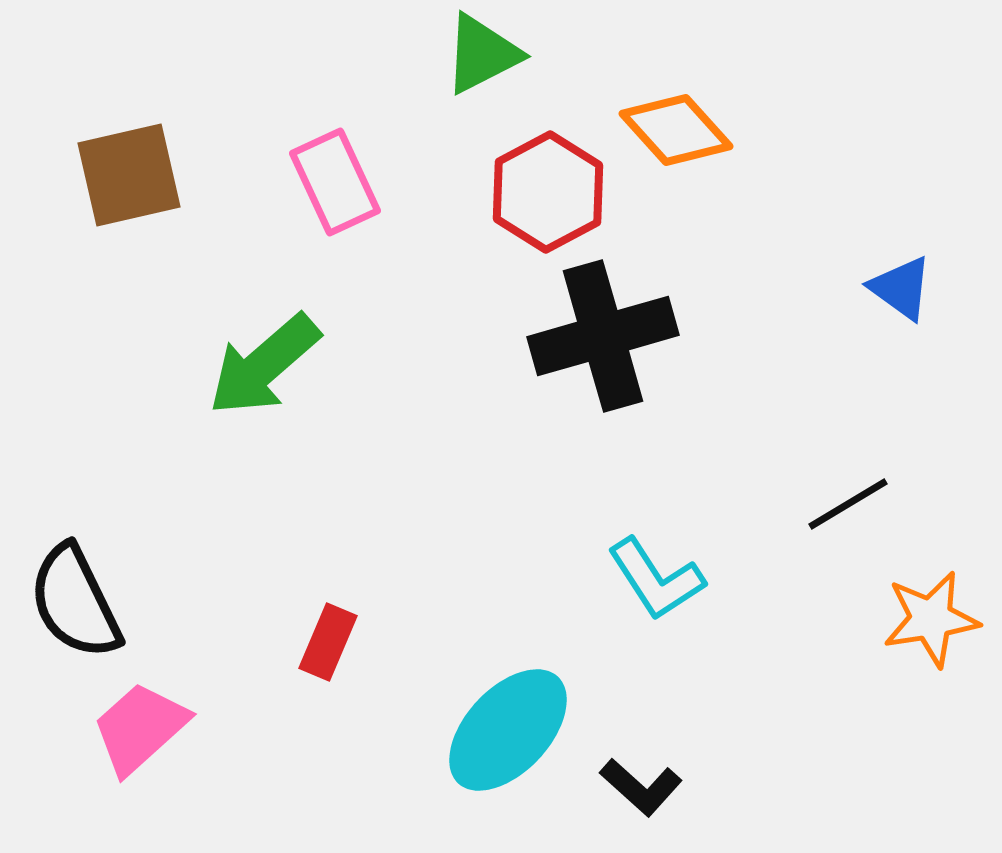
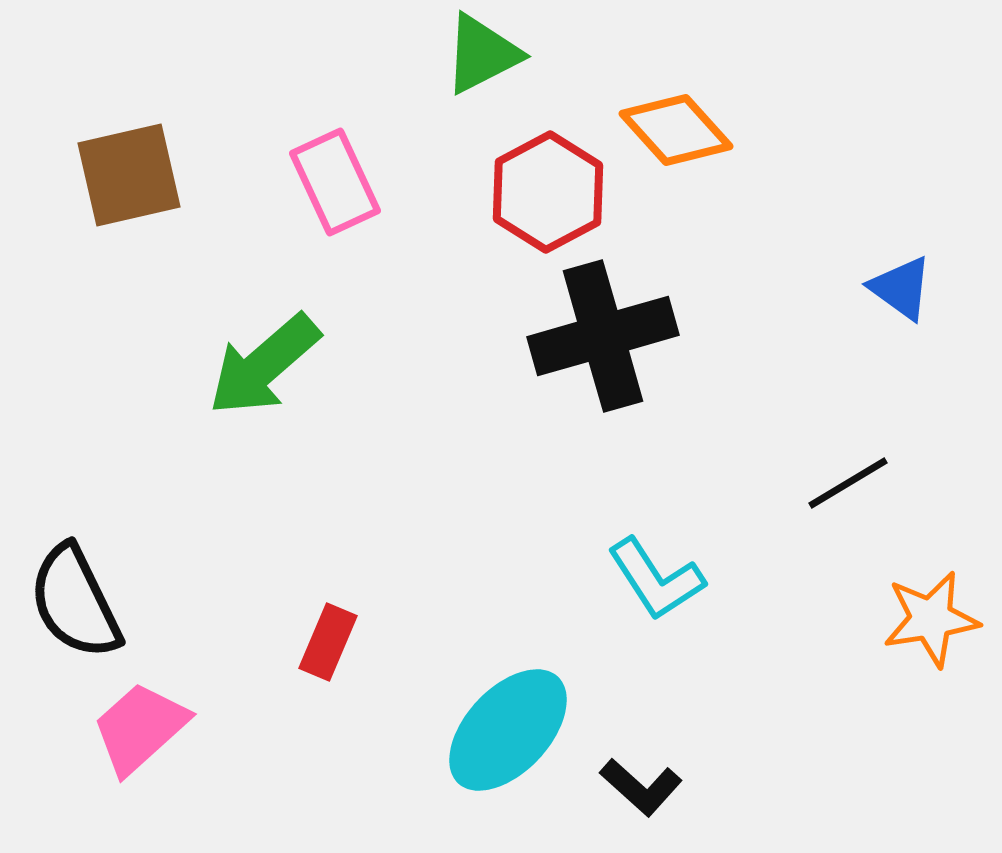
black line: moved 21 px up
